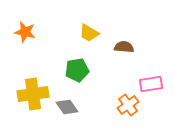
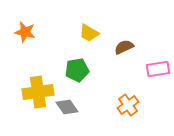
brown semicircle: rotated 30 degrees counterclockwise
pink rectangle: moved 7 px right, 15 px up
yellow cross: moved 5 px right, 2 px up
